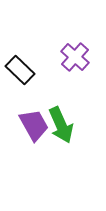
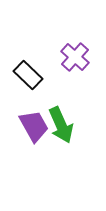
black rectangle: moved 8 px right, 5 px down
purple trapezoid: moved 1 px down
